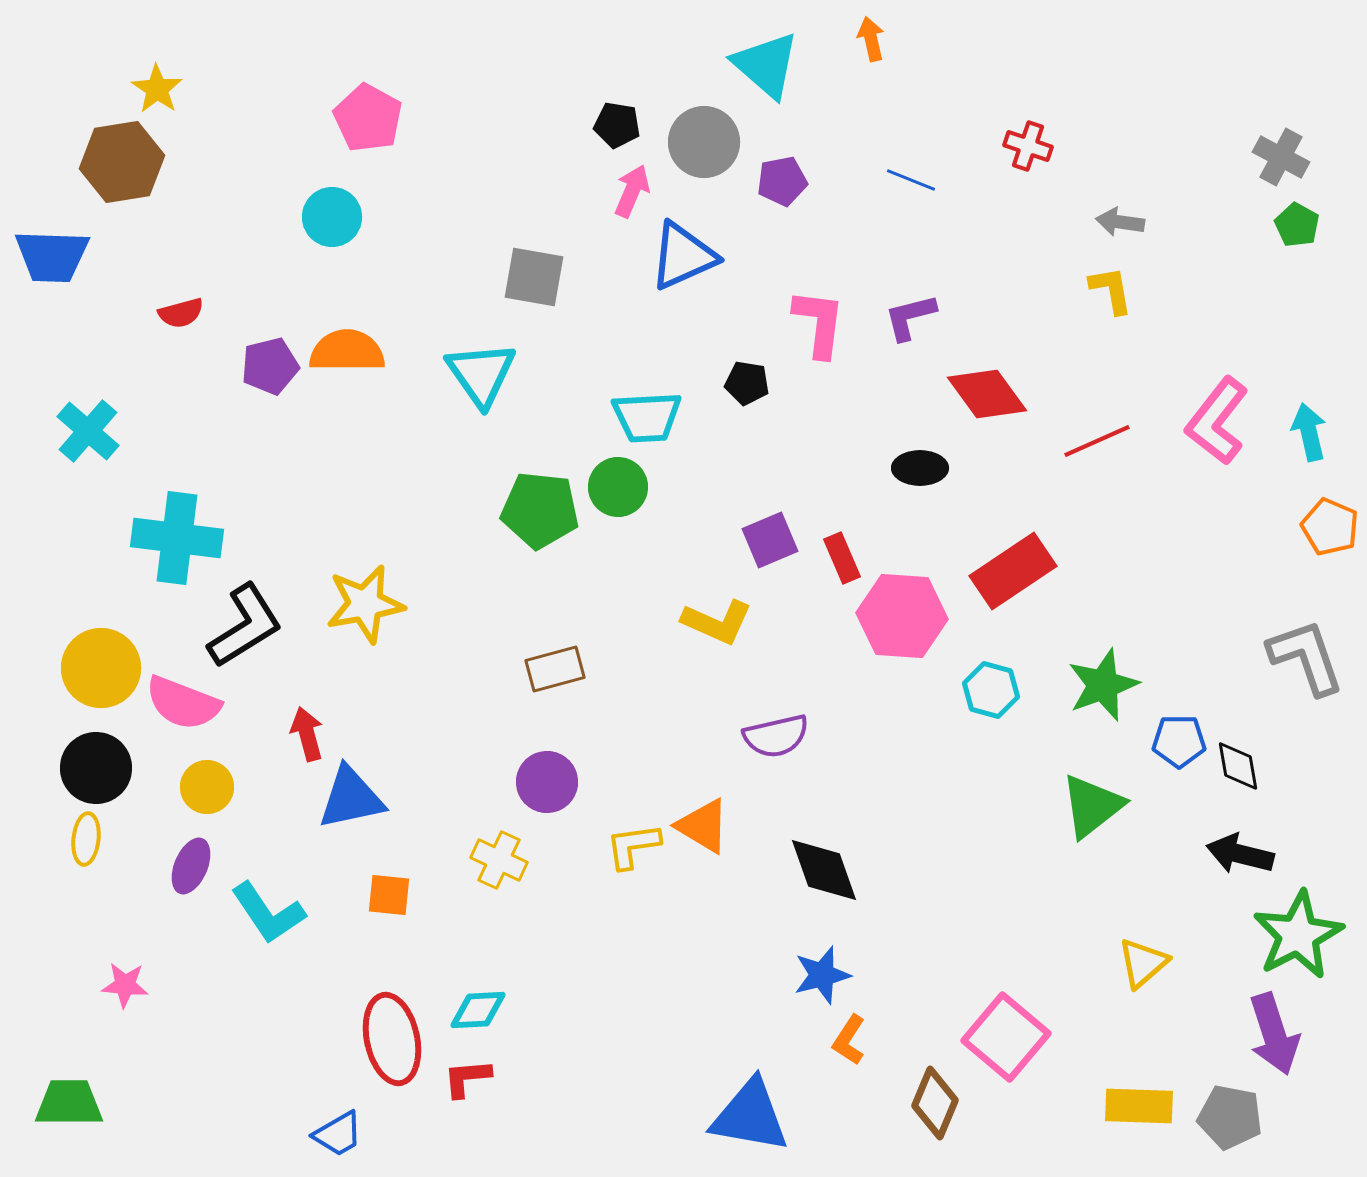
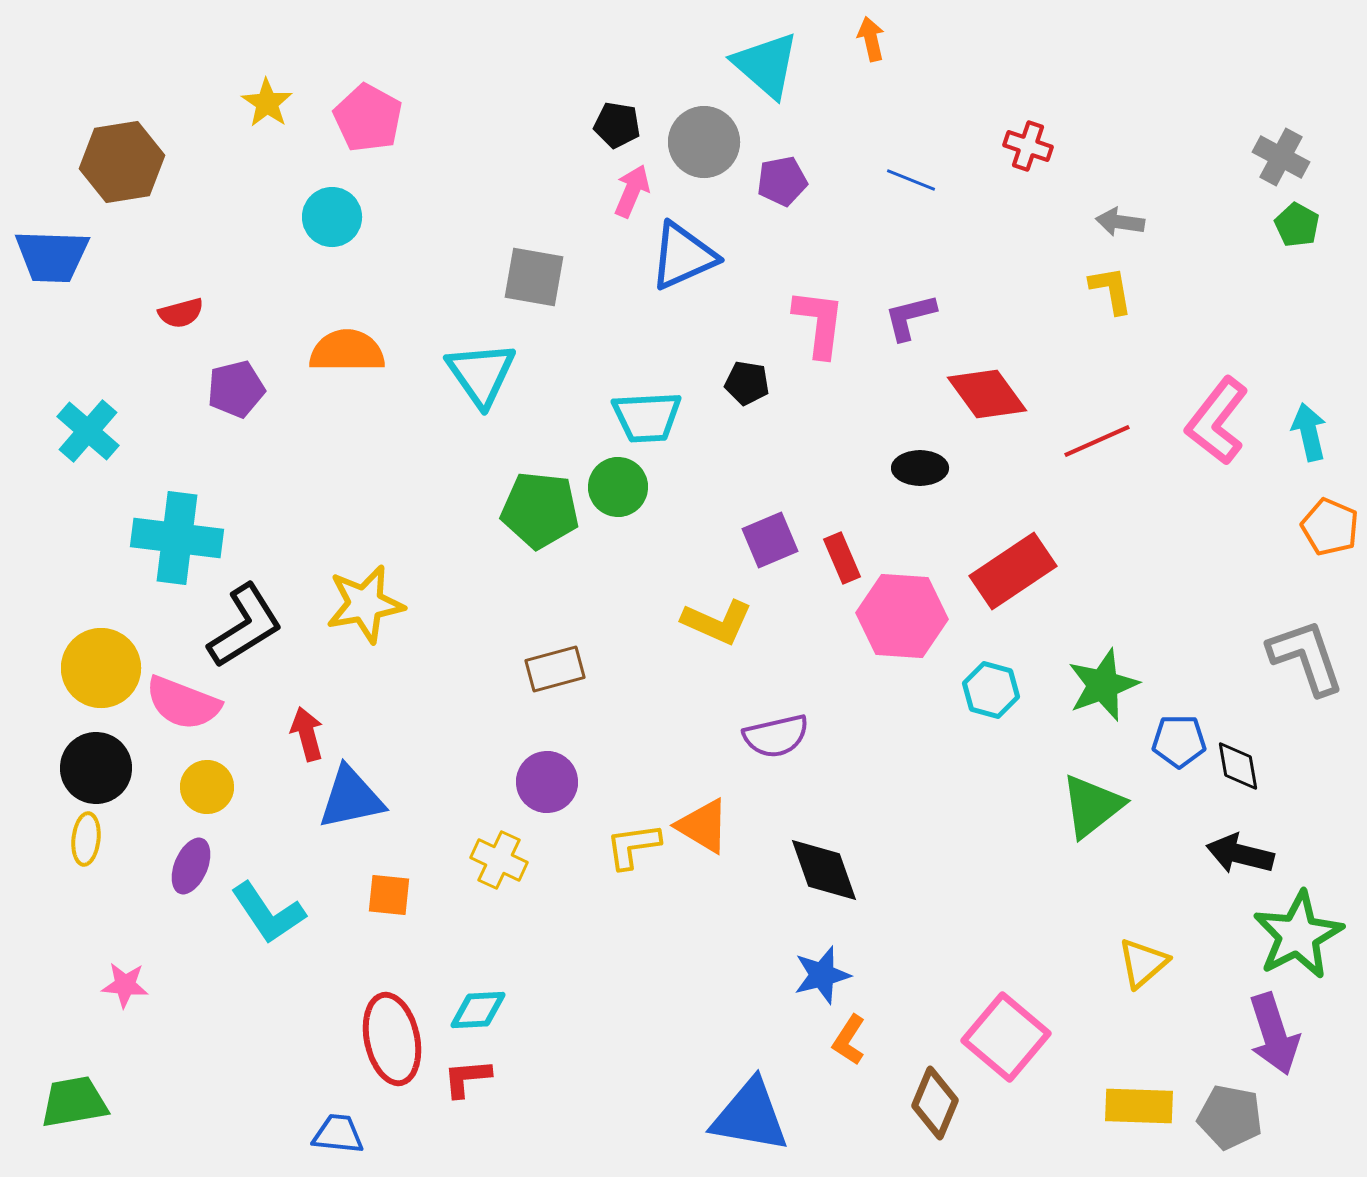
yellow star at (157, 89): moved 110 px right, 14 px down
purple pentagon at (270, 366): moved 34 px left, 23 px down
green trapezoid at (69, 1103): moved 5 px right, 1 px up; rotated 10 degrees counterclockwise
blue trapezoid at (338, 1134): rotated 144 degrees counterclockwise
